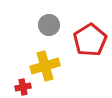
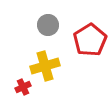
gray circle: moved 1 px left
red cross: rotated 14 degrees counterclockwise
